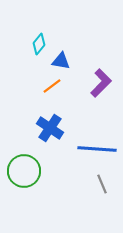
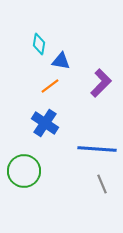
cyan diamond: rotated 30 degrees counterclockwise
orange line: moved 2 px left
blue cross: moved 5 px left, 5 px up
